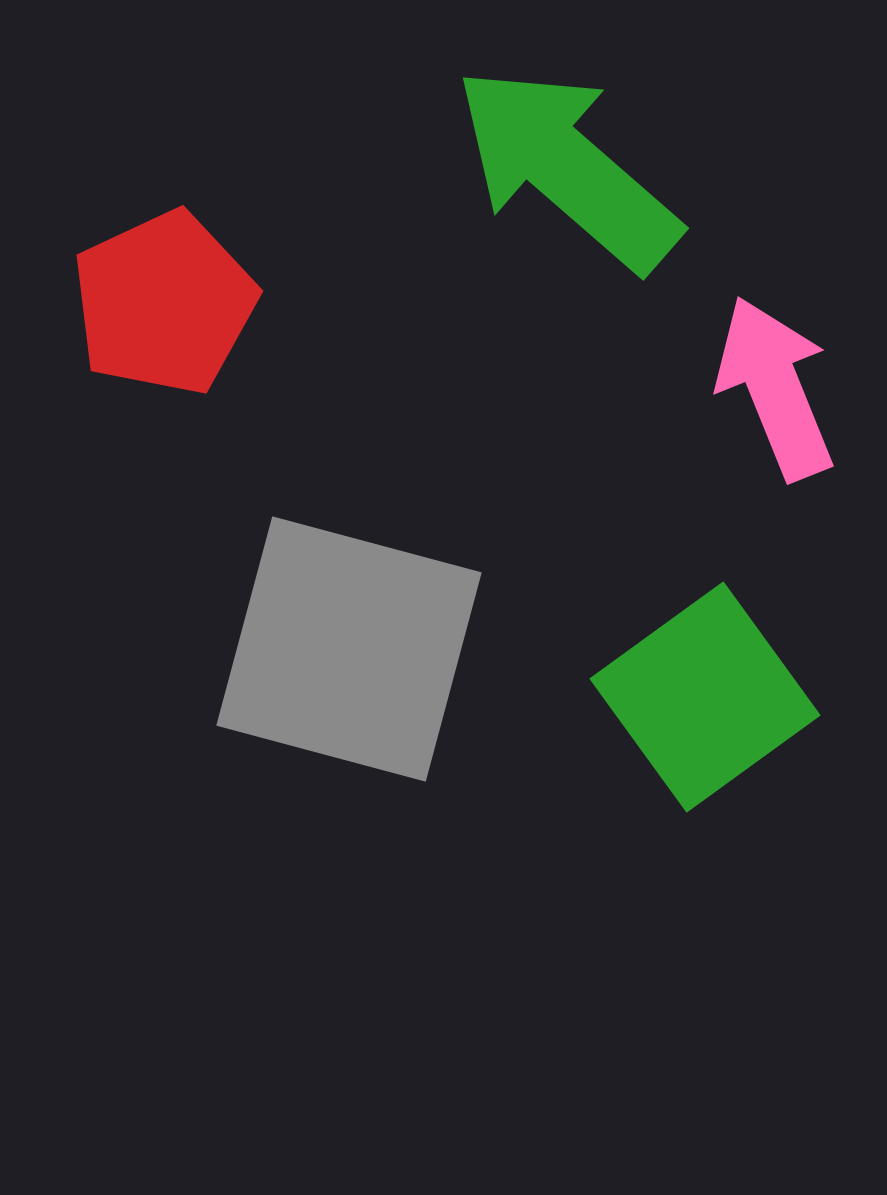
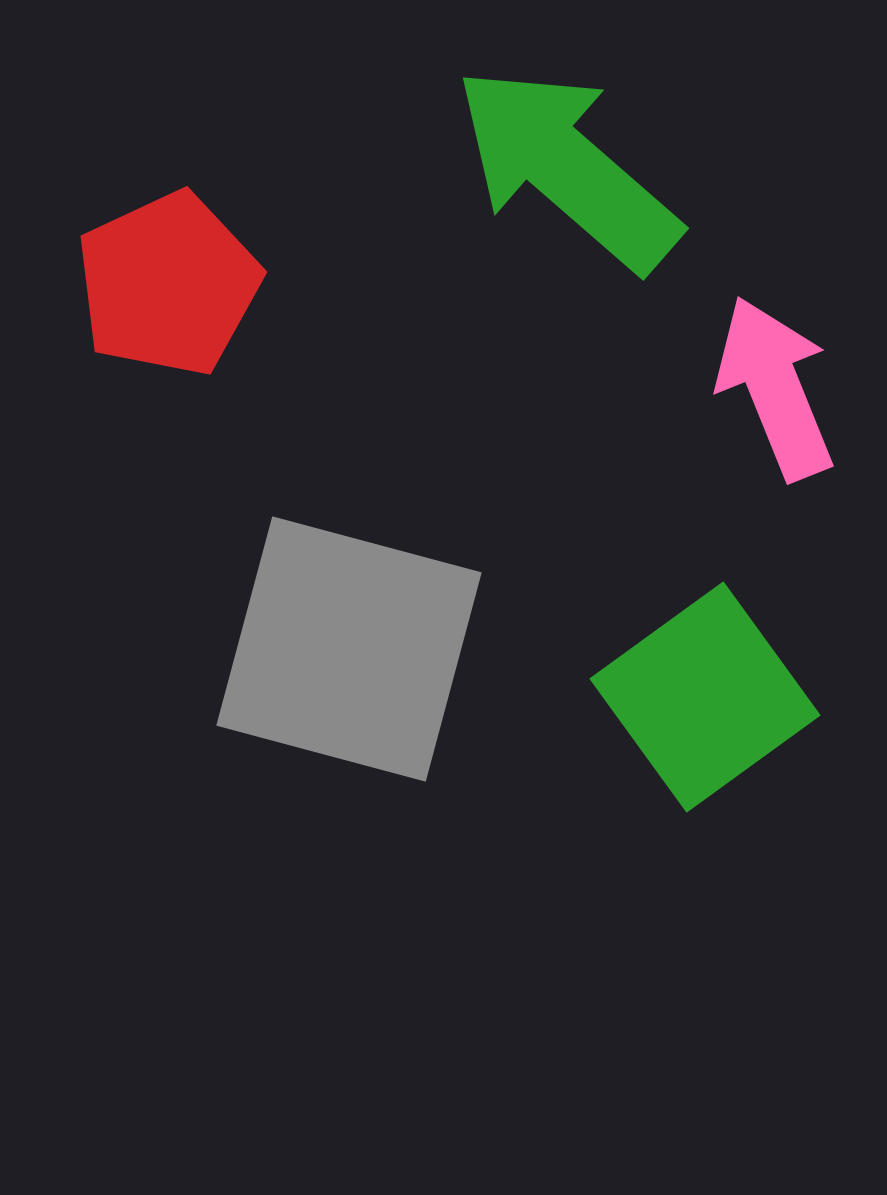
red pentagon: moved 4 px right, 19 px up
